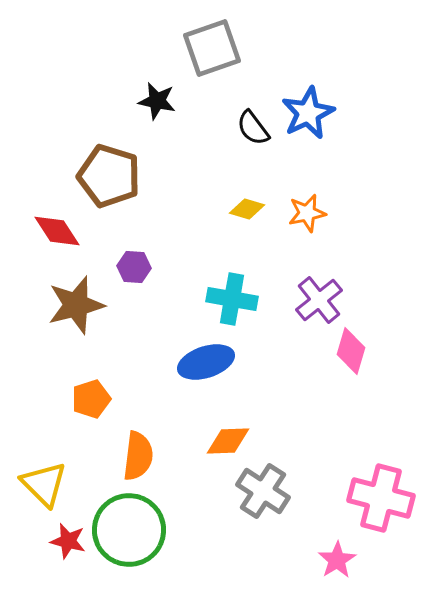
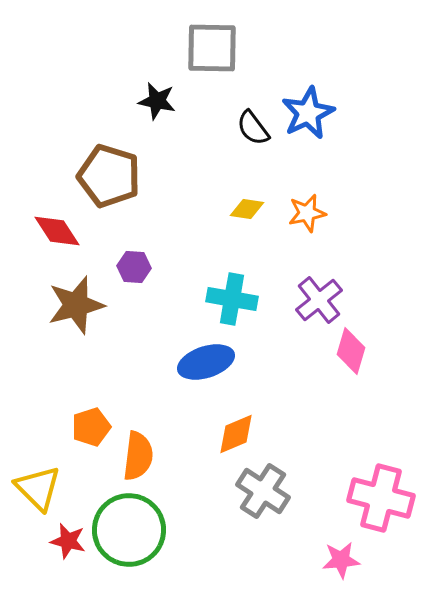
gray square: rotated 20 degrees clockwise
yellow diamond: rotated 8 degrees counterclockwise
orange pentagon: moved 28 px down
orange diamond: moved 8 px right, 7 px up; rotated 21 degrees counterclockwise
yellow triangle: moved 6 px left, 4 px down
pink star: moved 4 px right; rotated 27 degrees clockwise
